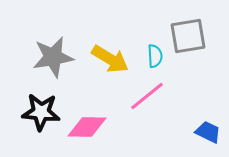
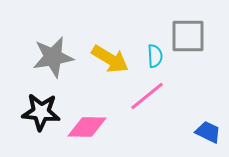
gray square: rotated 9 degrees clockwise
